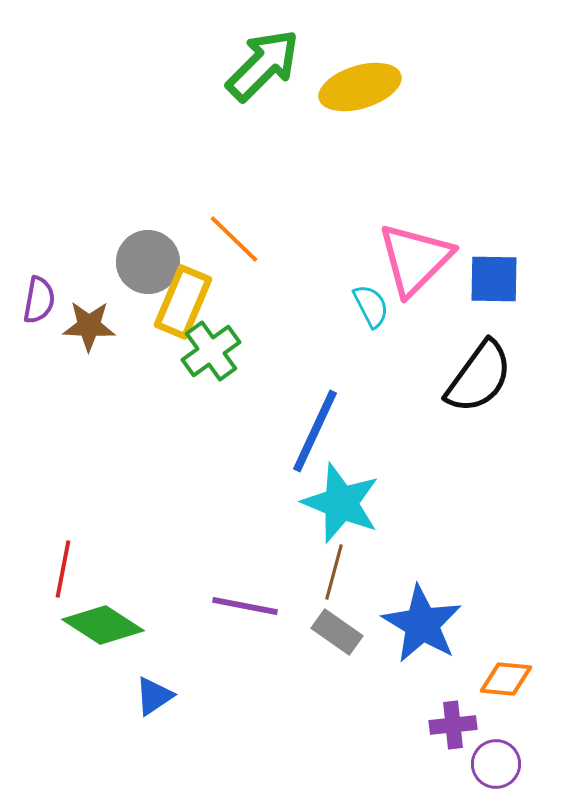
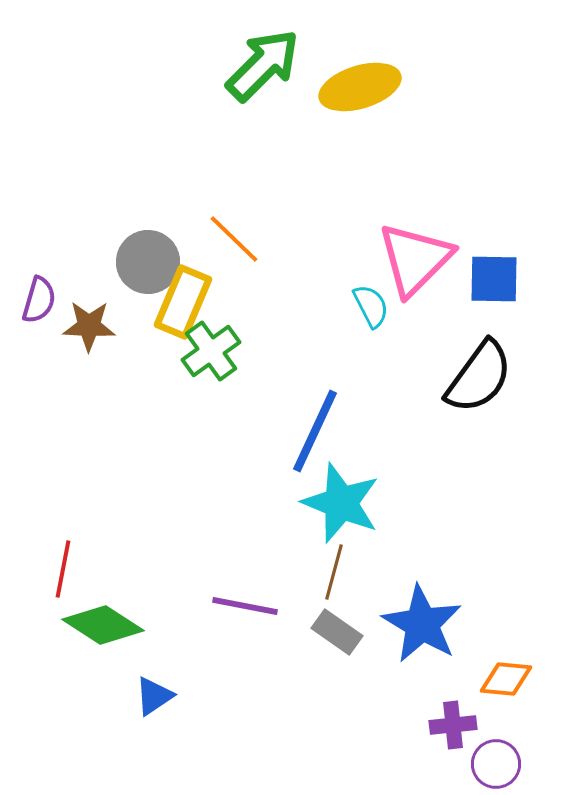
purple semicircle: rotated 6 degrees clockwise
